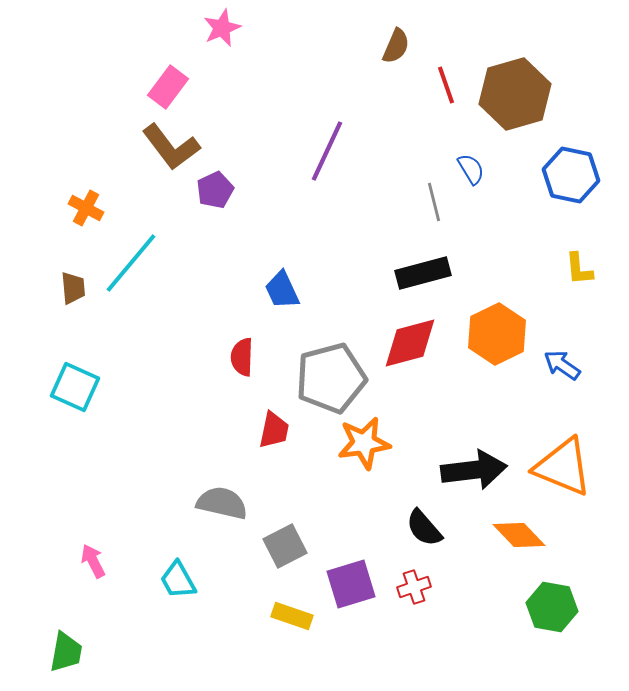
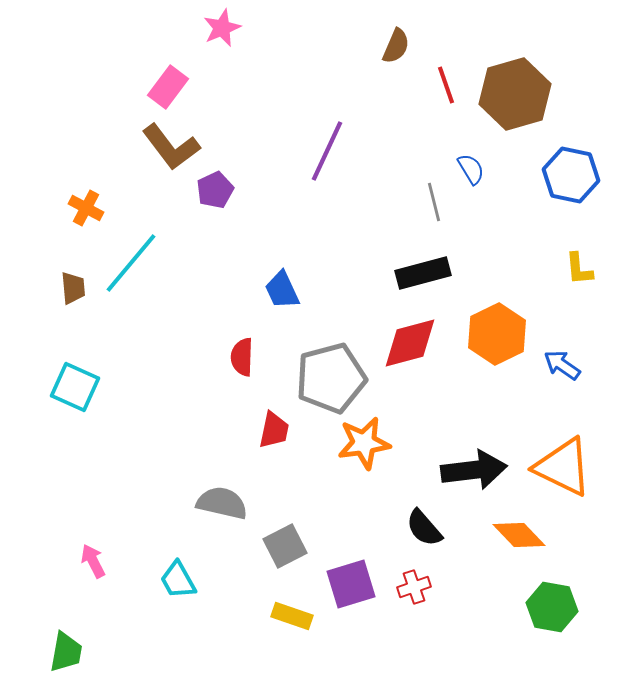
orange triangle: rotated 4 degrees clockwise
